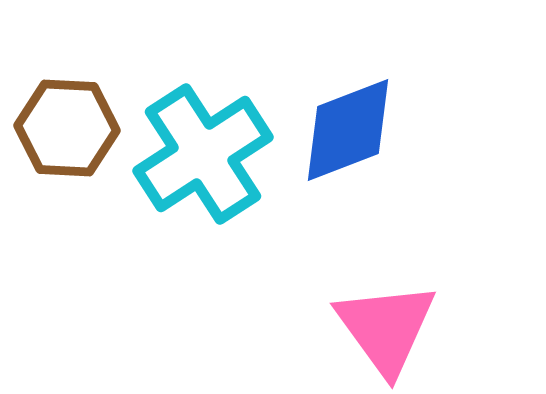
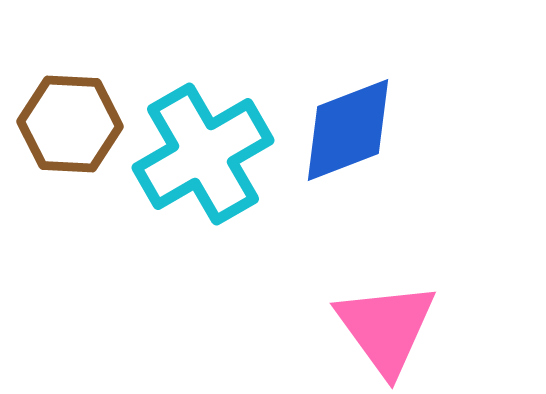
brown hexagon: moved 3 px right, 4 px up
cyan cross: rotated 3 degrees clockwise
